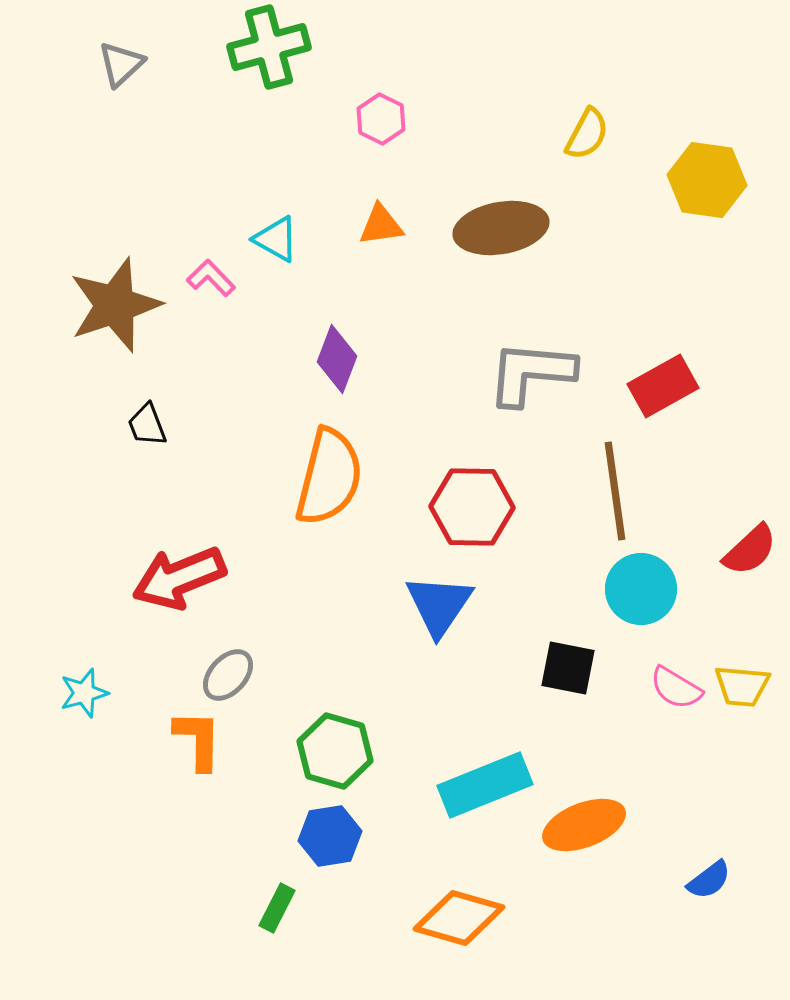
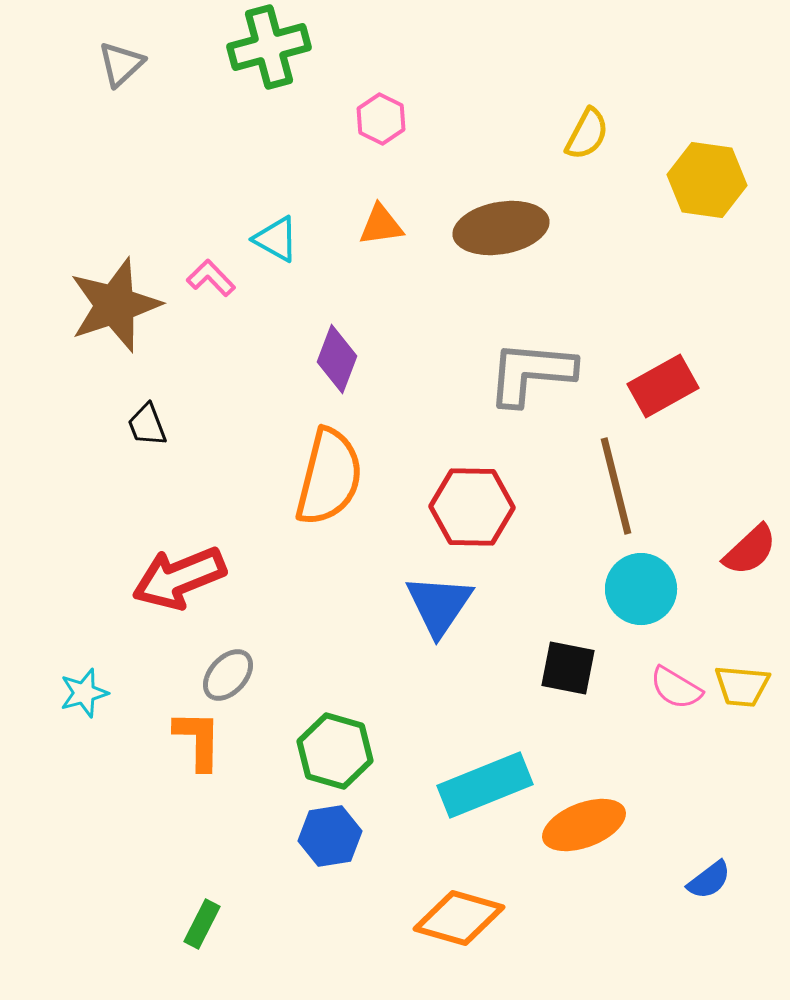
brown line: moved 1 px right, 5 px up; rotated 6 degrees counterclockwise
green rectangle: moved 75 px left, 16 px down
